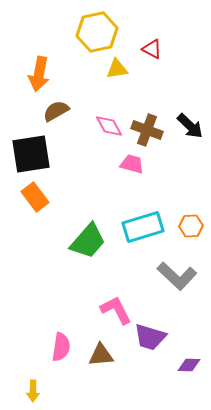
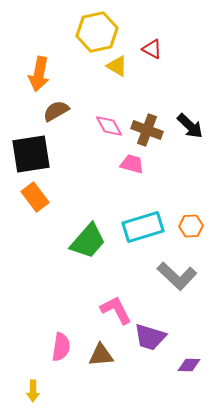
yellow triangle: moved 3 px up; rotated 40 degrees clockwise
